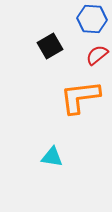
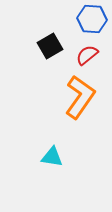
red semicircle: moved 10 px left
orange L-shape: rotated 132 degrees clockwise
